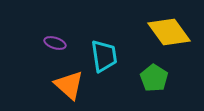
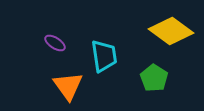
yellow diamond: moved 2 px right, 1 px up; rotated 18 degrees counterclockwise
purple ellipse: rotated 15 degrees clockwise
orange triangle: moved 1 px left, 1 px down; rotated 12 degrees clockwise
